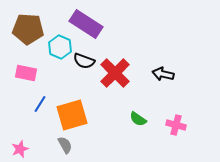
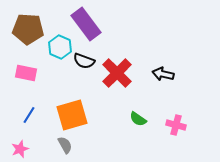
purple rectangle: rotated 20 degrees clockwise
red cross: moved 2 px right
blue line: moved 11 px left, 11 px down
